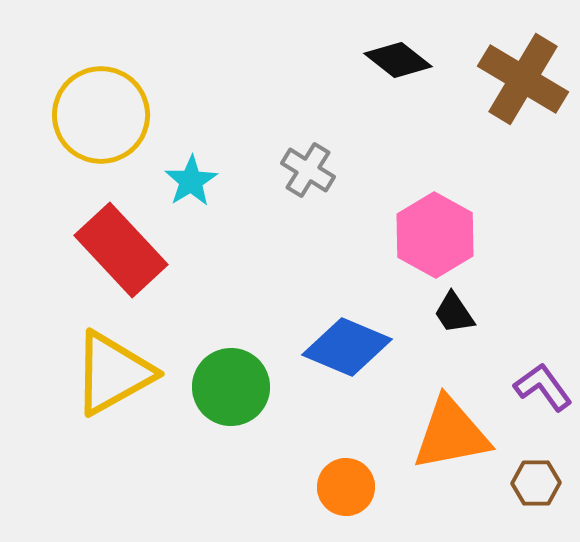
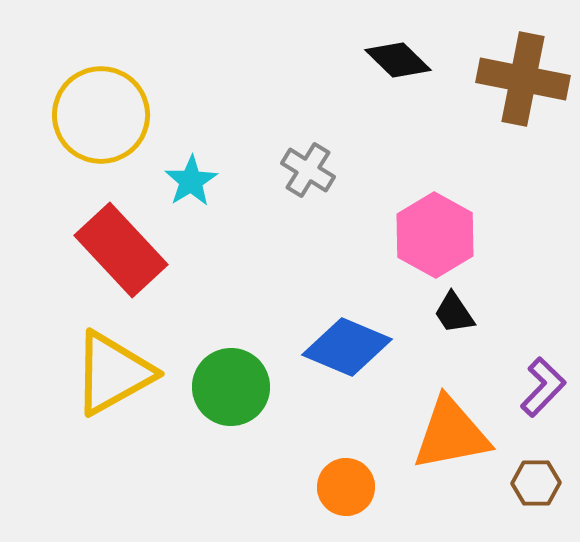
black diamond: rotated 6 degrees clockwise
brown cross: rotated 20 degrees counterclockwise
purple L-shape: rotated 80 degrees clockwise
